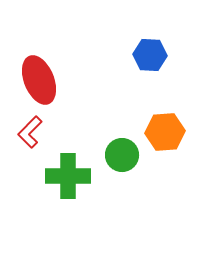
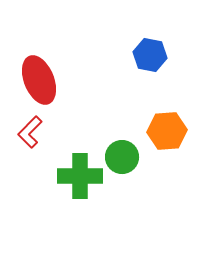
blue hexagon: rotated 8 degrees clockwise
orange hexagon: moved 2 px right, 1 px up
green circle: moved 2 px down
green cross: moved 12 px right
